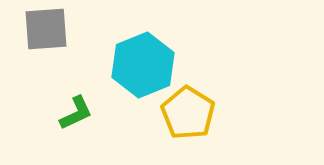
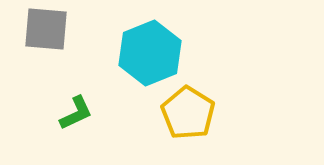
gray square: rotated 9 degrees clockwise
cyan hexagon: moved 7 px right, 12 px up
